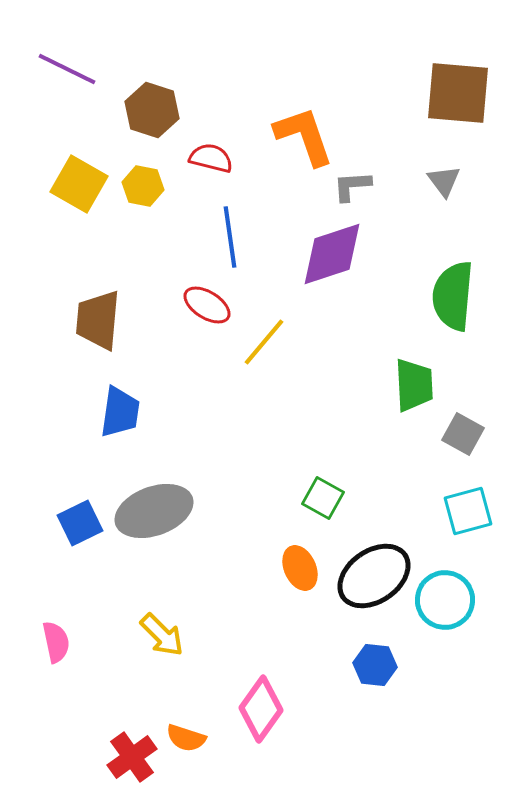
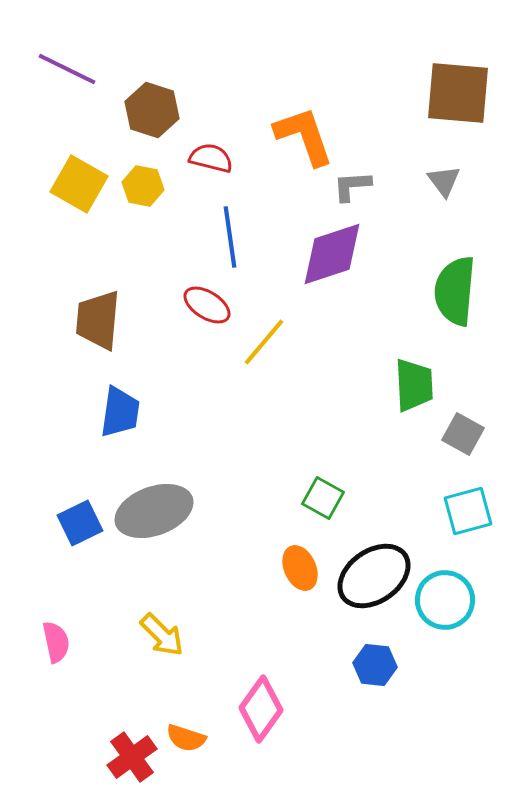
green semicircle: moved 2 px right, 5 px up
